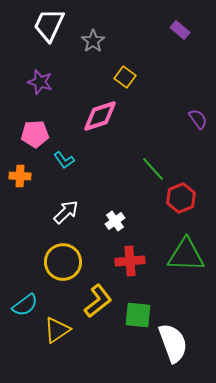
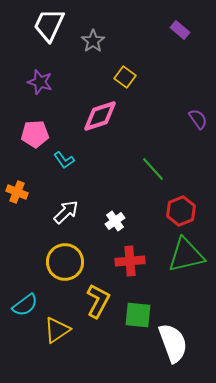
orange cross: moved 3 px left, 16 px down; rotated 20 degrees clockwise
red hexagon: moved 13 px down
green triangle: rotated 15 degrees counterclockwise
yellow circle: moved 2 px right
yellow L-shape: rotated 24 degrees counterclockwise
